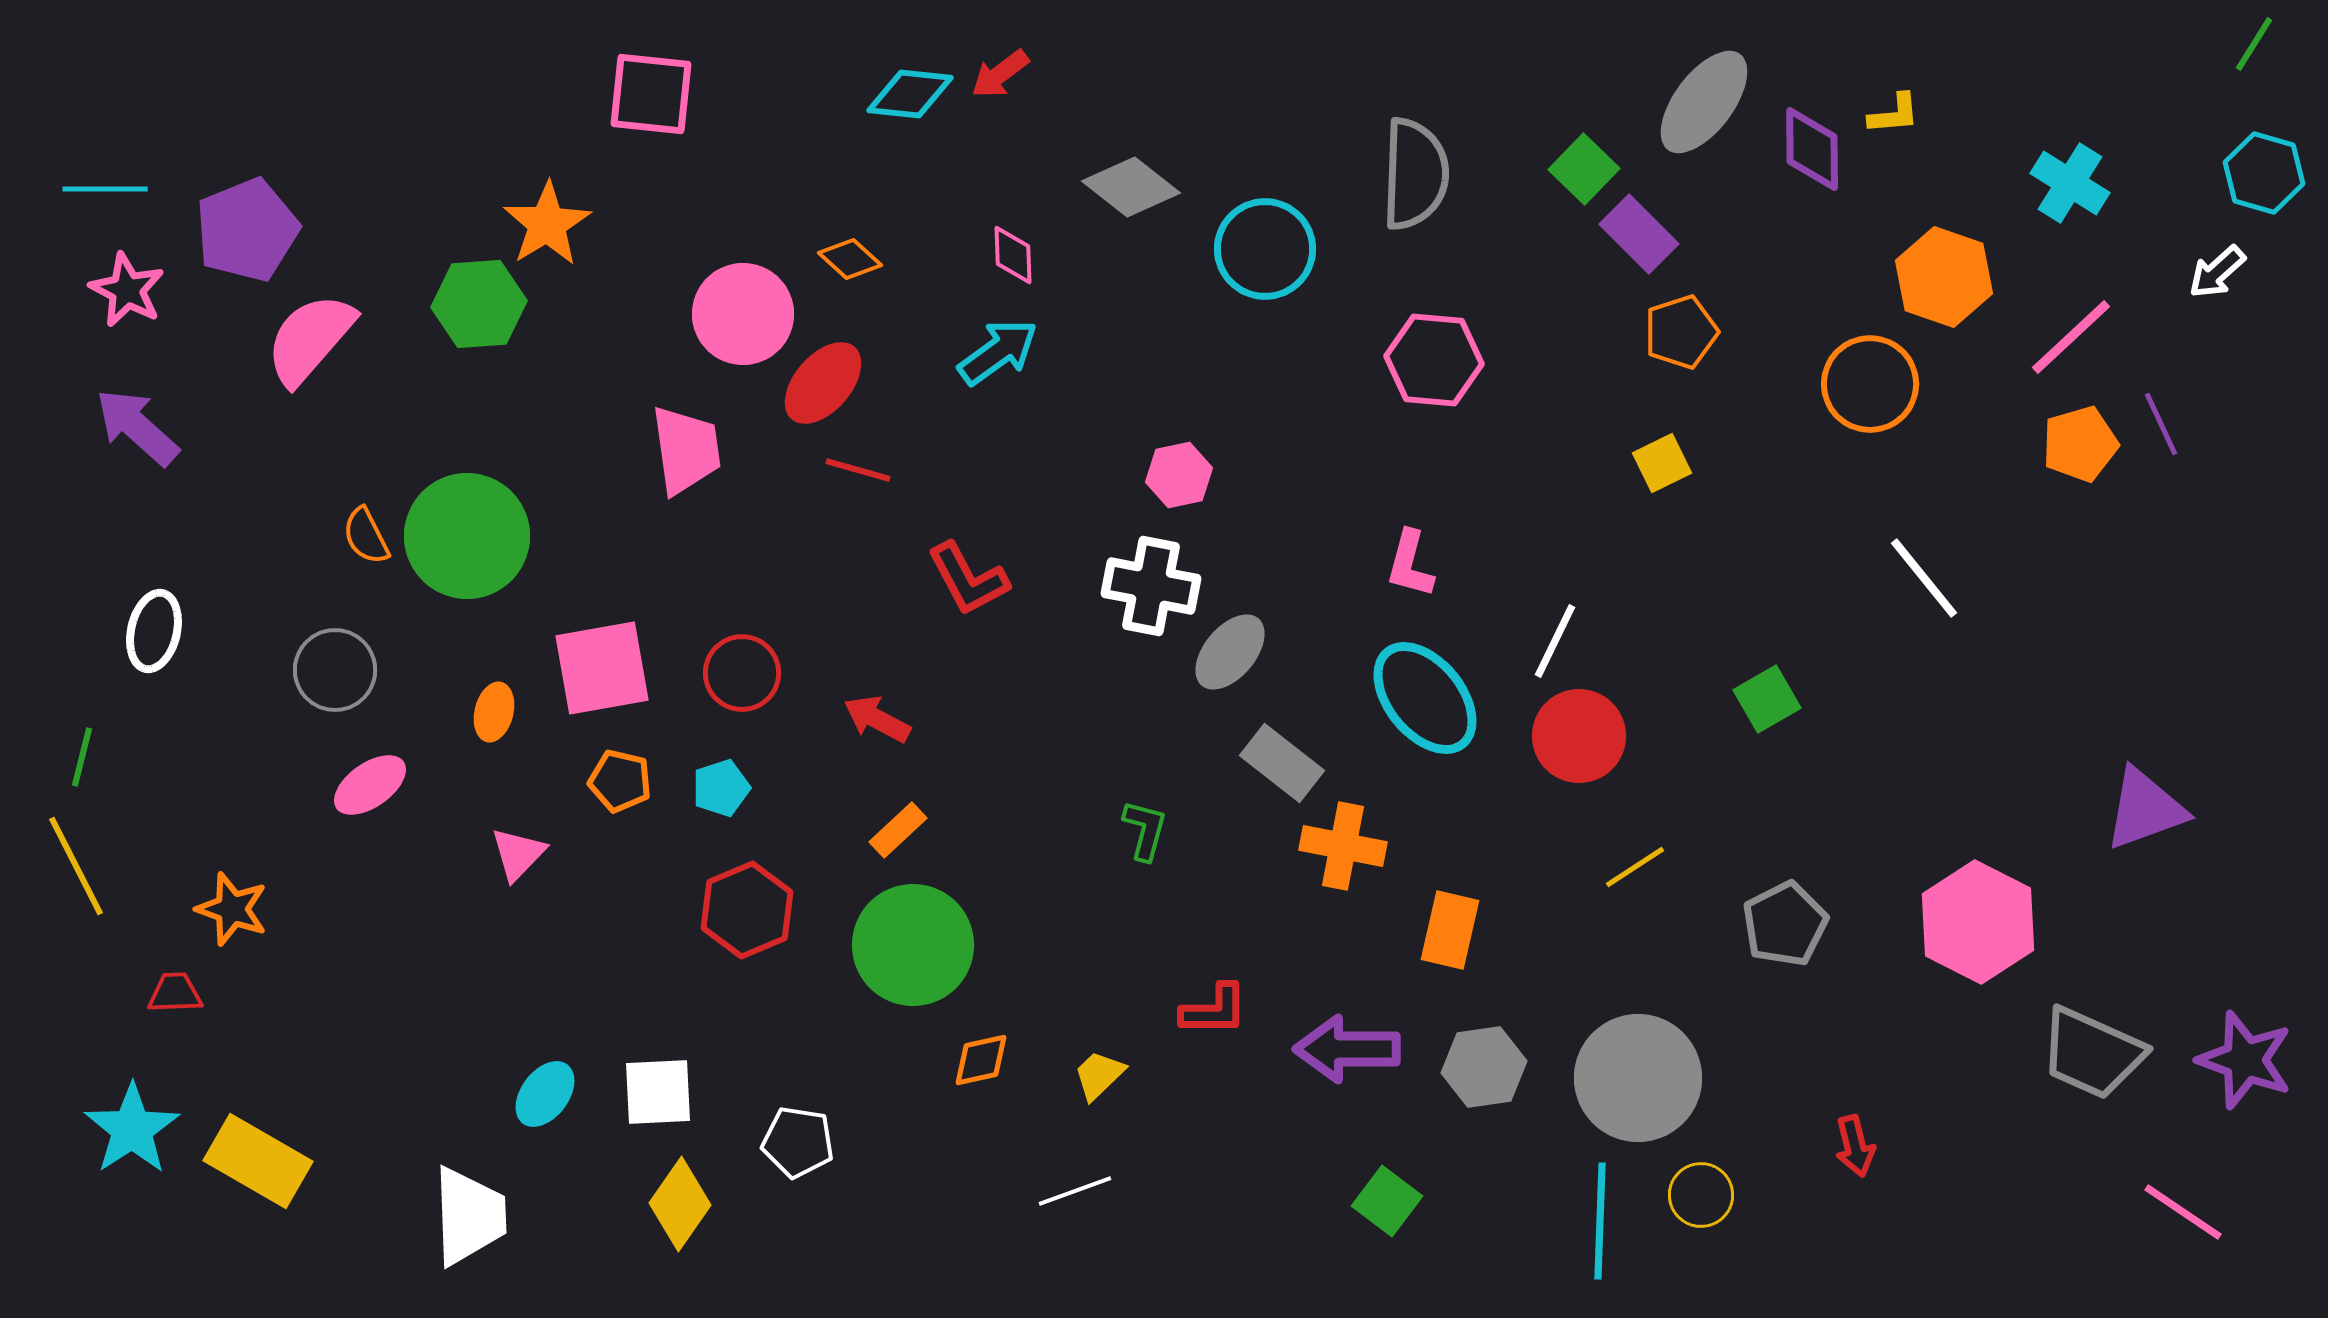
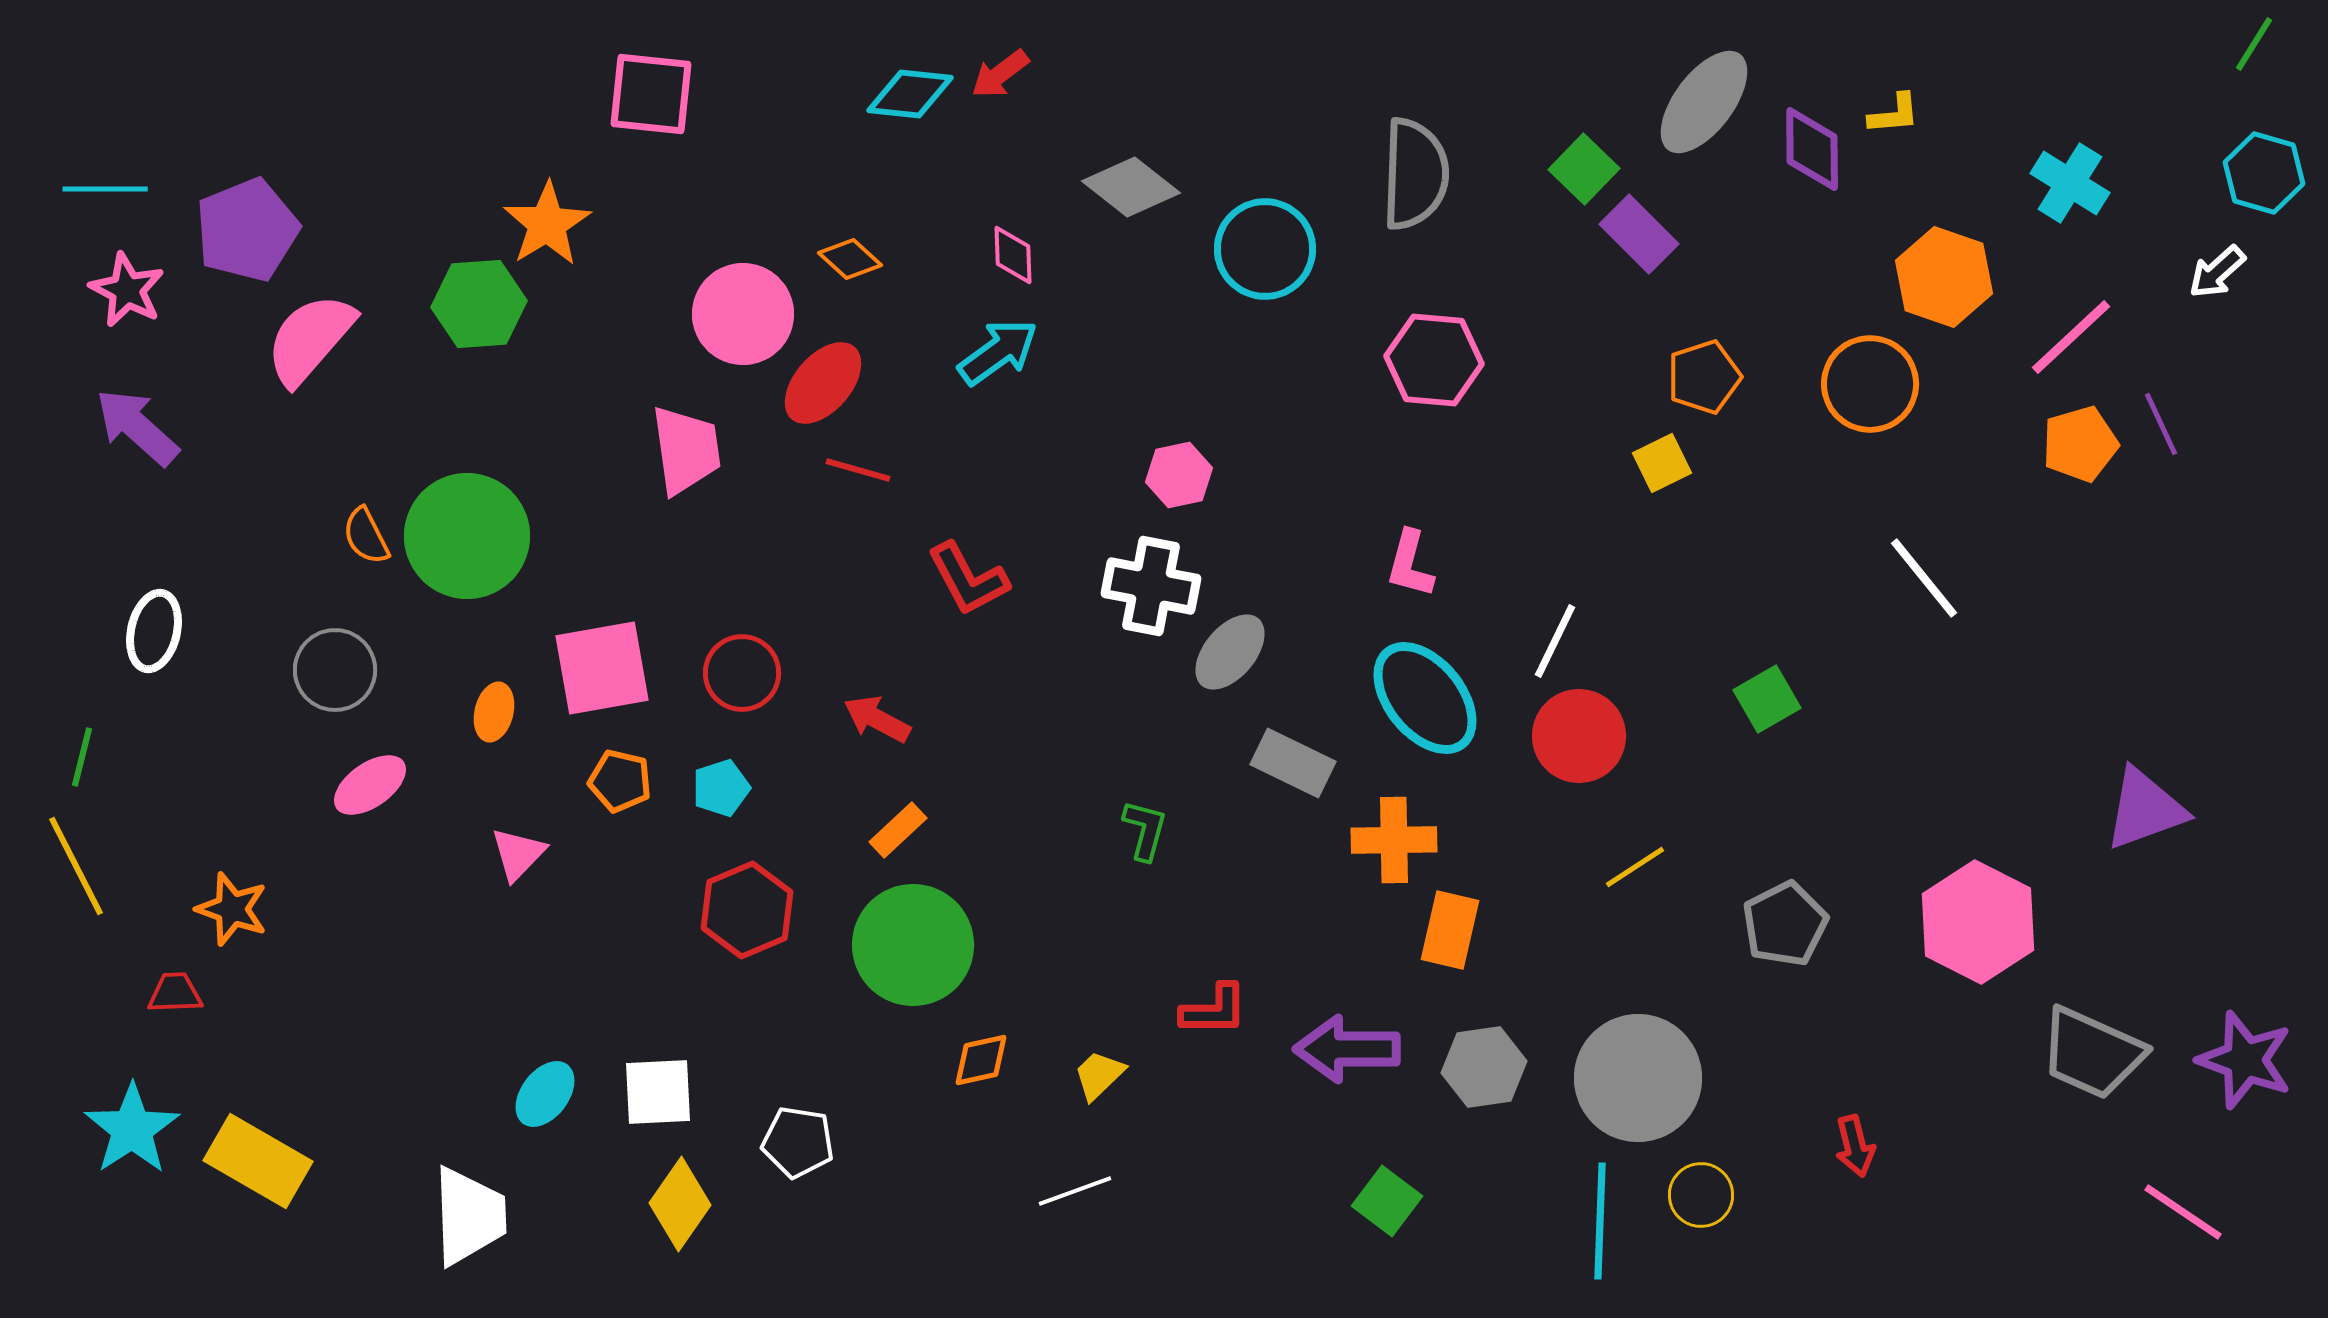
orange pentagon at (1681, 332): moved 23 px right, 45 px down
gray rectangle at (1282, 763): moved 11 px right; rotated 12 degrees counterclockwise
orange cross at (1343, 846): moved 51 px right, 6 px up; rotated 12 degrees counterclockwise
